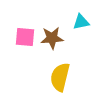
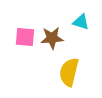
cyan triangle: rotated 30 degrees clockwise
yellow semicircle: moved 9 px right, 5 px up
